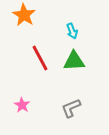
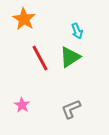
orange star: moved 4 px down
cyan arrow: moved 5 px right
green triangle: moved 4 px left, 4 px up; rotated 30 degrees counterclockwise
gray L-shape: moved 1 px down
